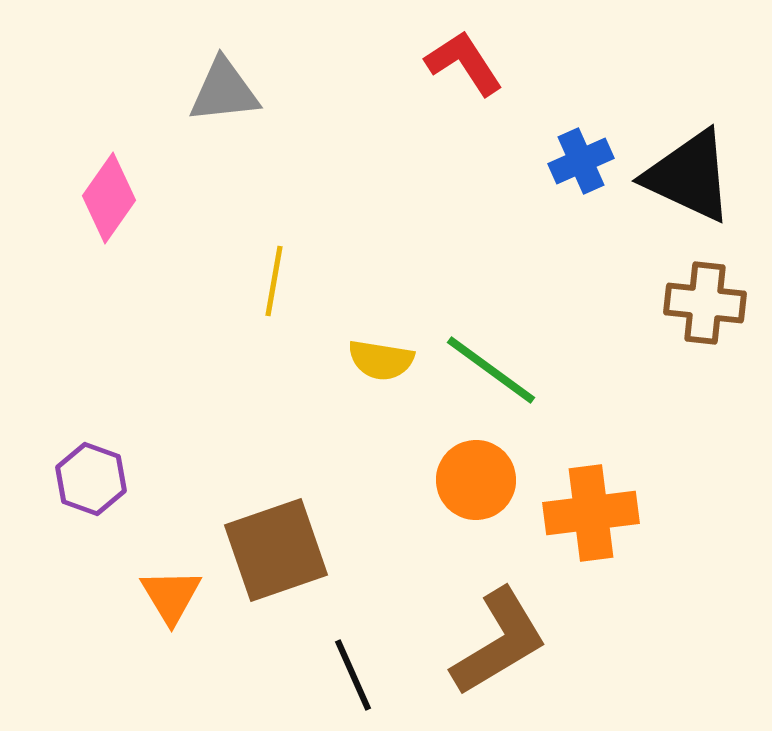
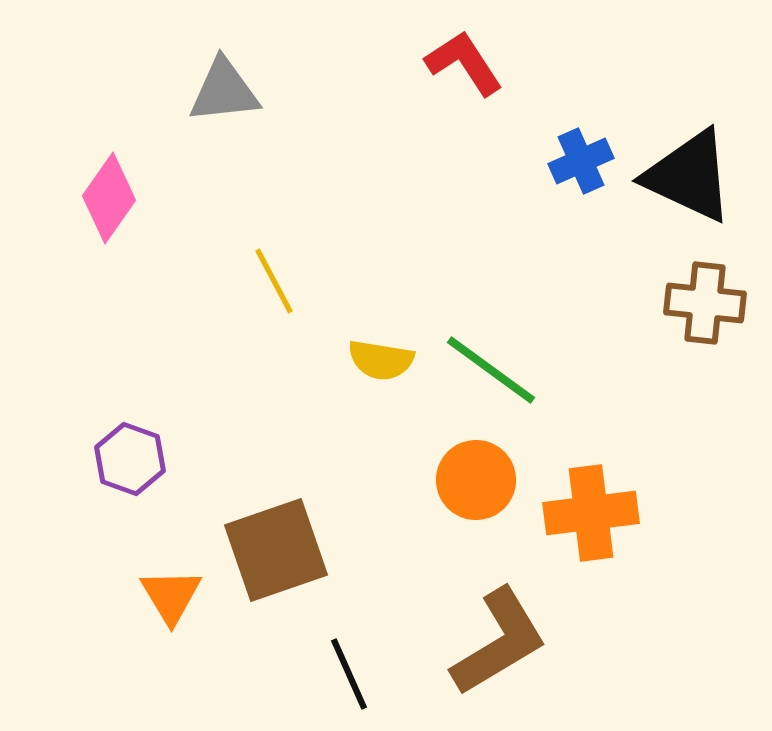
yellow line: rotated 38 degrees counterclockwise
purple hexagon: moved 39 px right, 20 px up
black line: moved 4 px left, 1 px up
